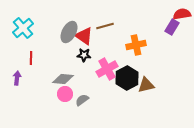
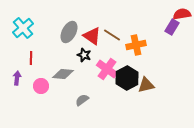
brown line: moved 7 px right, 9 px down; rotated 48 degrees clockwise
red triangle: moved 8 px right
black star: rotated 16 degrees clockwise
pink cross: rotated 25 degrees counterclockwise
gray diamond: moved 5 px up
pink circle: moved 24 px left, 8 px up
